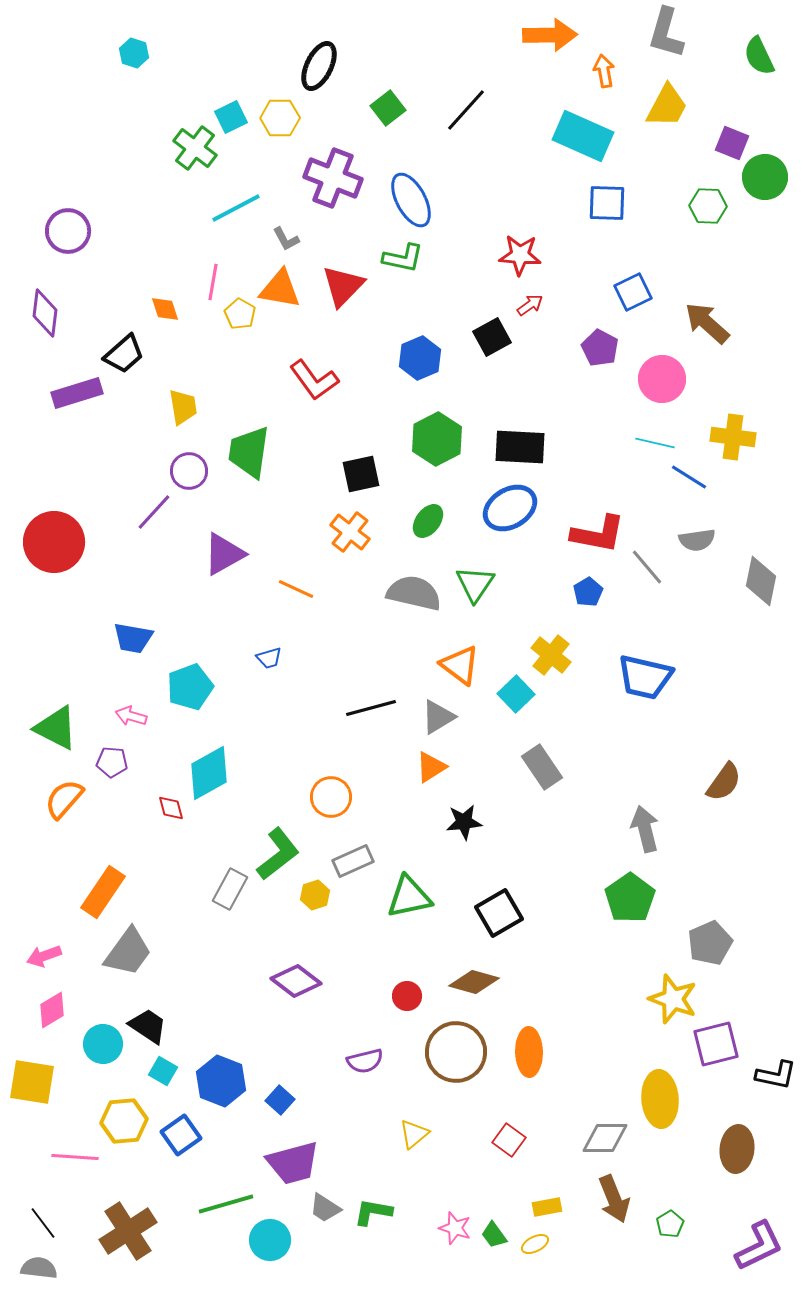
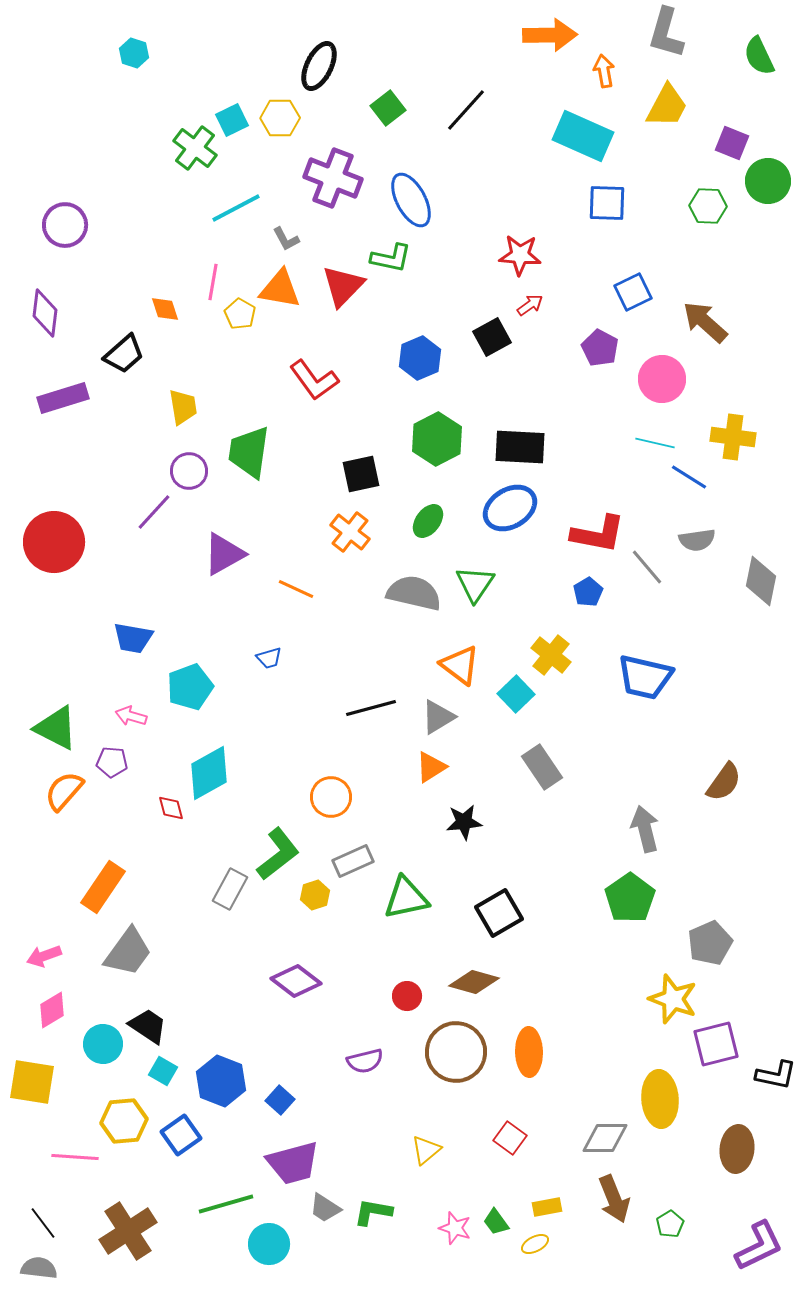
cyan square at (231, 117): moved 1 px right, 3 px down
green circle at (765, 177): moved 3 px right, 4 px down
purple circle at (68, 231): moved 3 px left, 6 px up
green L-shape at (403, 258): moved 12 px left
brown arrow at (707, 323): moved 2 px left, 1 px up
purple rectangle at (77, 393): moved 14 px left, 5 px down
orange semicircle at (64, 799): moved 8 px up
orange rectangle at (103, 892): moved 5 px up
green triangle at (409, 897): moved 3 px left, 1 px down
yellow triangle at (414, 1134): moved 12 px right, 16 px down
red square at (509, 1140): moved 1 px right, 2 px up
green trapezoid at (494, 1235): moved 2 px right, 13 px up
cyan circle at (270, 1240): moved 1 px left, 4 px down
